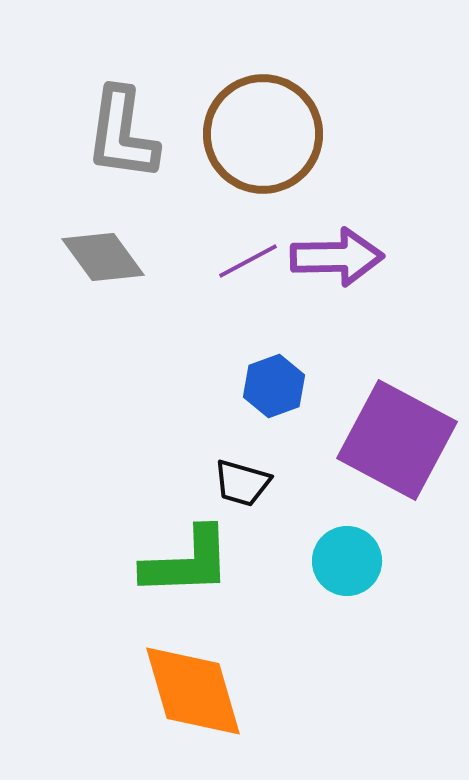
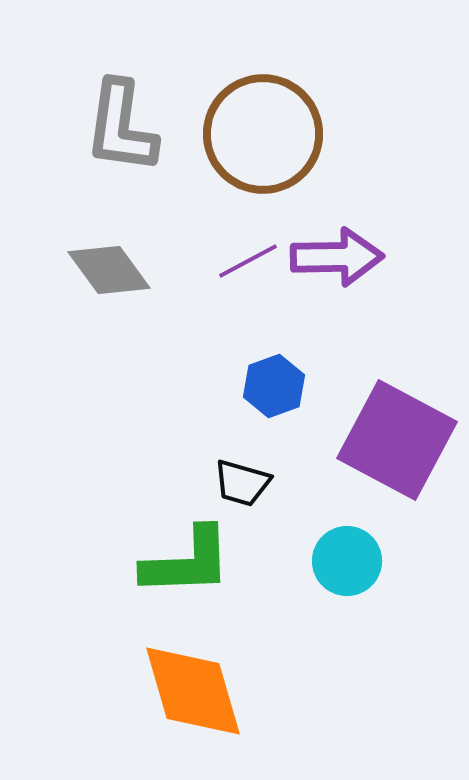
gray L-shape: moved 1 px left, 7 px up
gray diamond: moved 6 px right, 13 px down
